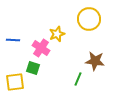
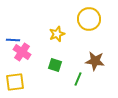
pink cross: moved 19 px left, 4 px down
green square: moved 22 px right, 3 px up
